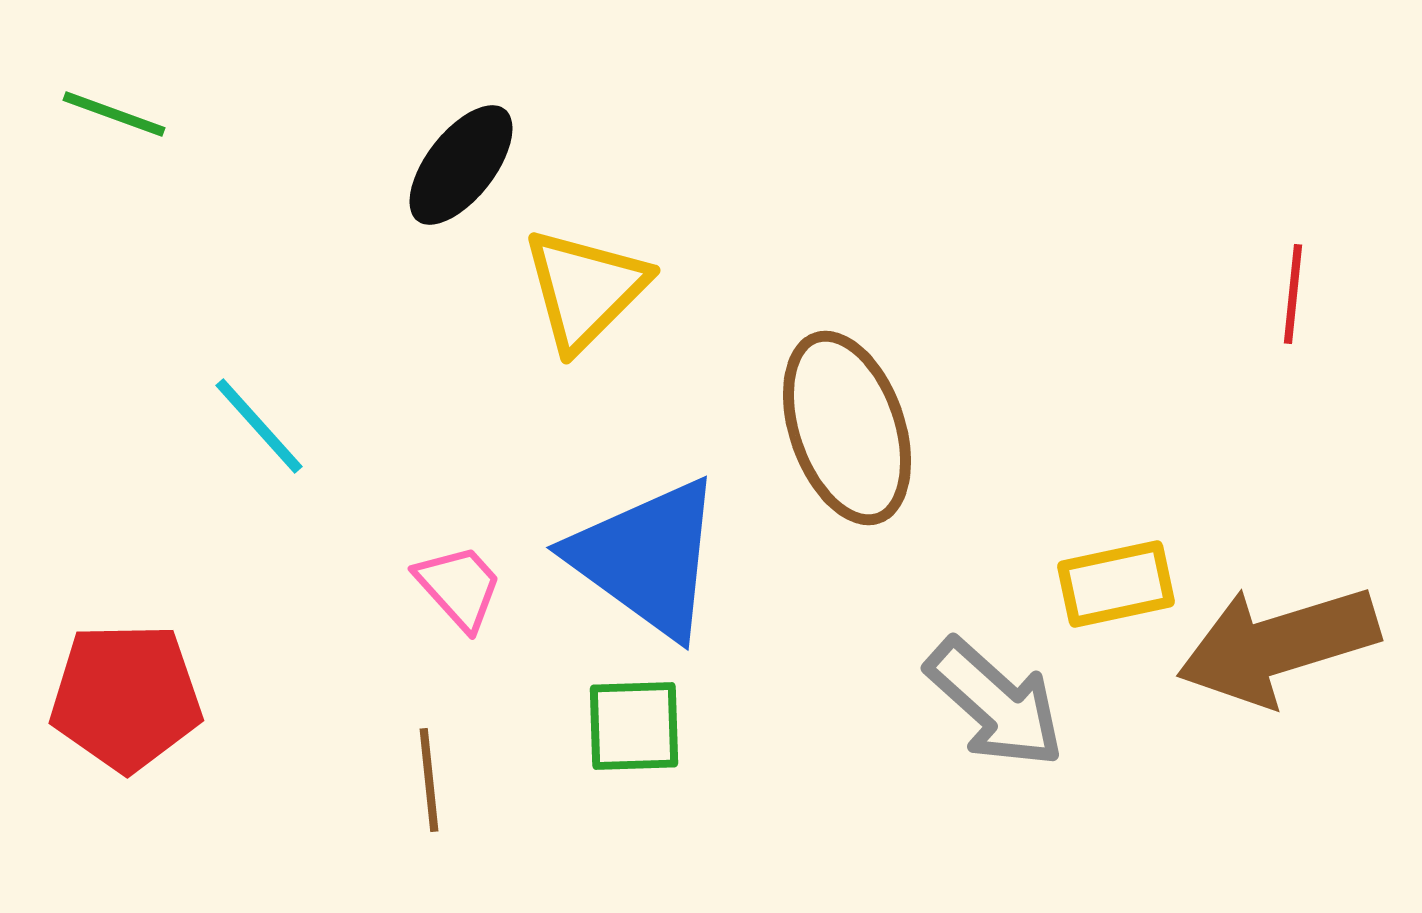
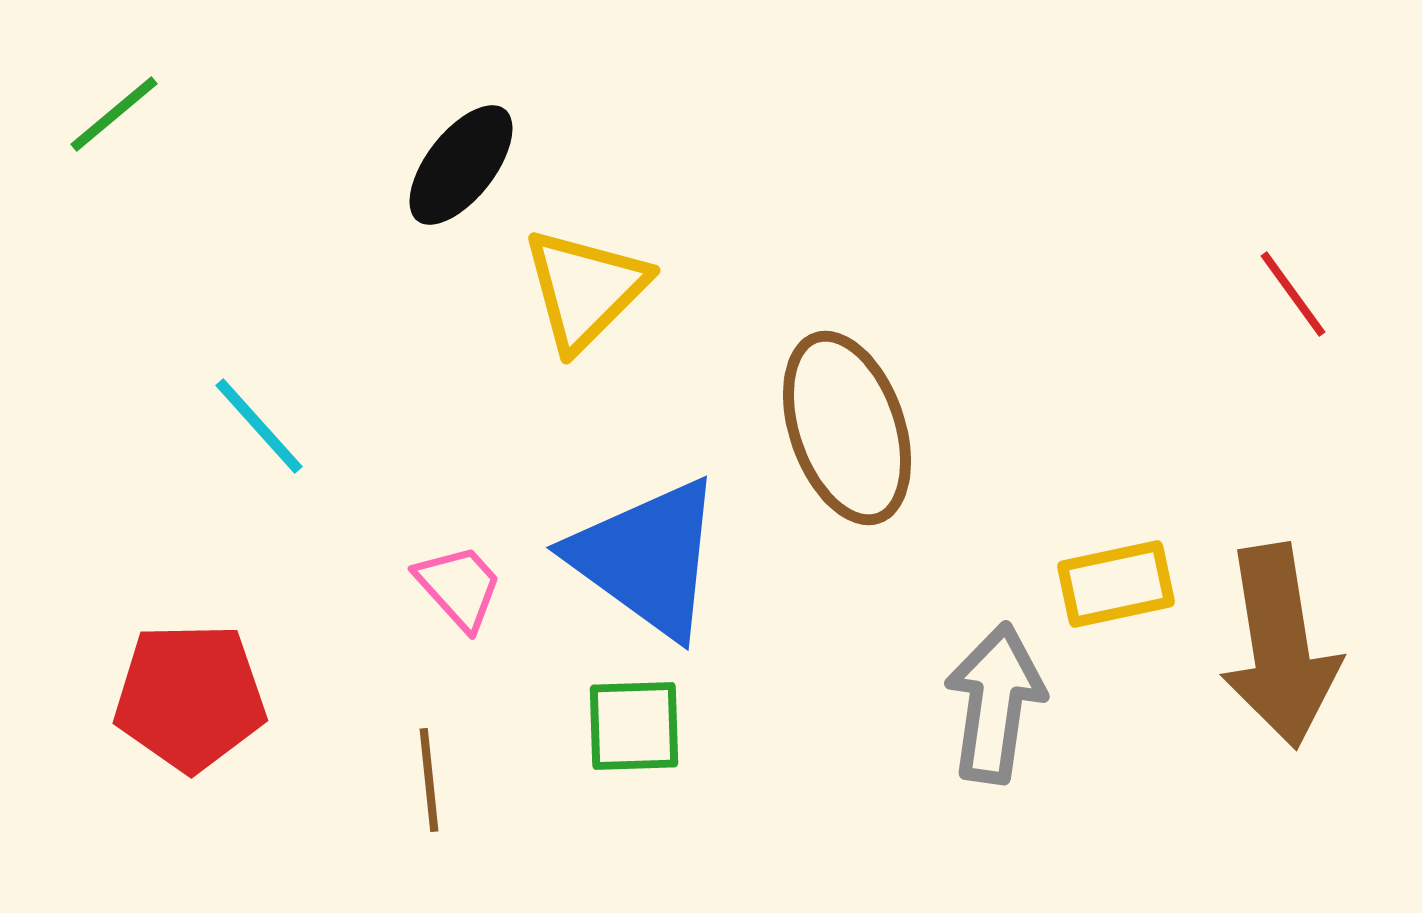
green line: rotated 60 degrees counterclockwise
red line: rotated 42 degrees counterclockwise
brown arrow: moved 2 px right, 1 px down; rotated 82 degrees counterclockwise
red pentagon: moved 64 px right
gray arrow: rotated 124 degrees counterclockwise
